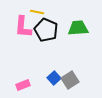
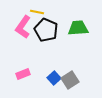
pink L-shape: rotated 30 degrees clockwise
pink rectangle: moved 11 px up
